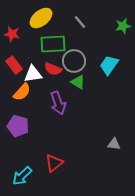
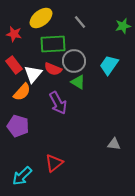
red star: moved 2 px right
white triangle: rotated 42 degrees counterclockwise
purple arrow: rotated 10 degrees counterclockwise
